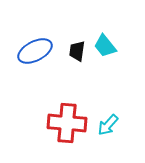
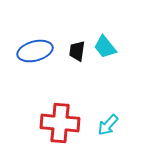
cyan trapezoid: moved 1 px down
blue ellipse: rotated 12 degrees clockwise
red cross: moved 7 px left
